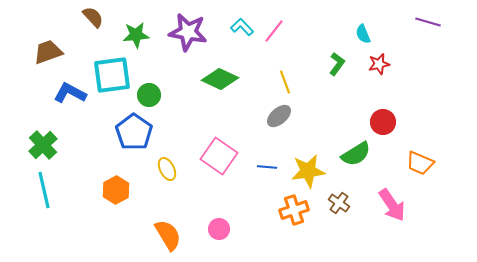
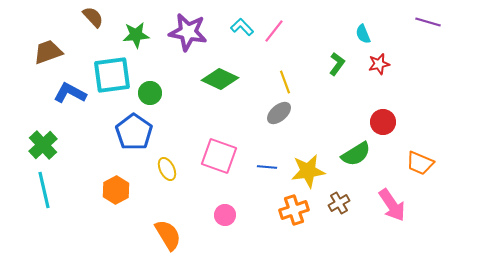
green circle: moved 1 px right, 2 px up
gray ellipse: moved 3 px up
pink square: rotated 15 degrees counterclockwise
brown cross: rotated 25 degrees clockwise
pink circle: moved 6 px right, 14 px up
